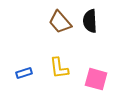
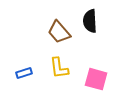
brown trapezoid: moved 1 px left, 10 px down
